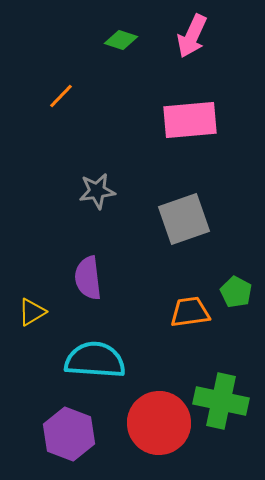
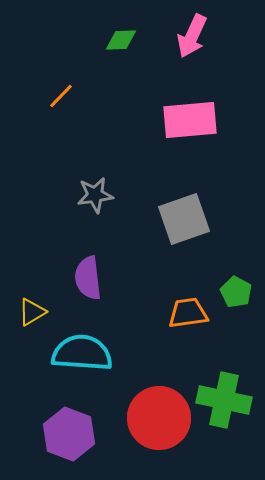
green diamond: rotated 20 degrees counterclockwise
gray star: moved 2 px left, 4 px down
orange trapezoid: moved 2 px left, 1 px down
cyan semicircle: moved 13 px left, 7 px up
green cross: moved 3 px right, 1 px up
red circle: moved 5 px up
